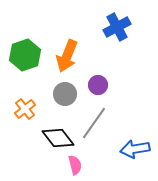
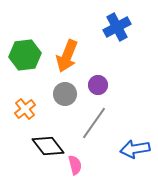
green hexagon: rotated 12 degrees clockwise
black diamond: moved 10 px left, 8 px down
